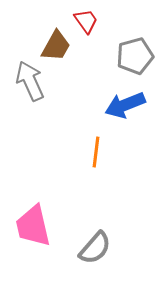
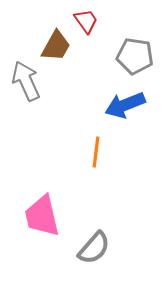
gray pentagon: rotated 24 degrees clockwise
gray arrow: moved 4 px left
pink trapezoid: moved 9 px right, 10 px up
gray semicircle: moved 1 px left
